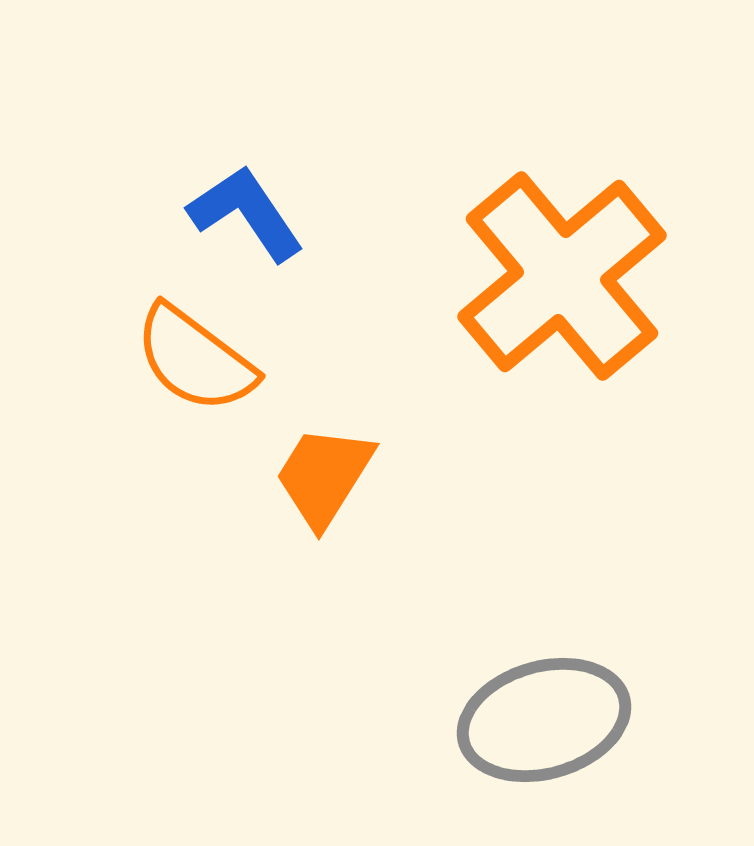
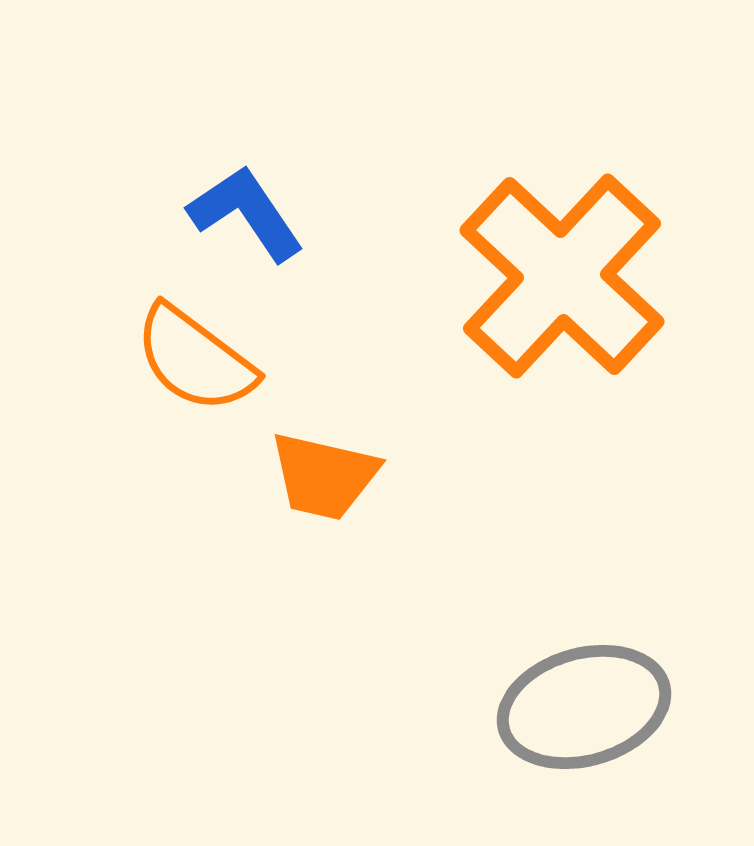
orange cross: rotated 7 degrees counterclockwise
orange trapezoid: rotated 109 degrees counterclockwise
gray ellipse: moved 40 px right, 13 px up
